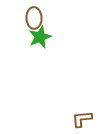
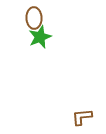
brown L-shape: moved 2 px up
